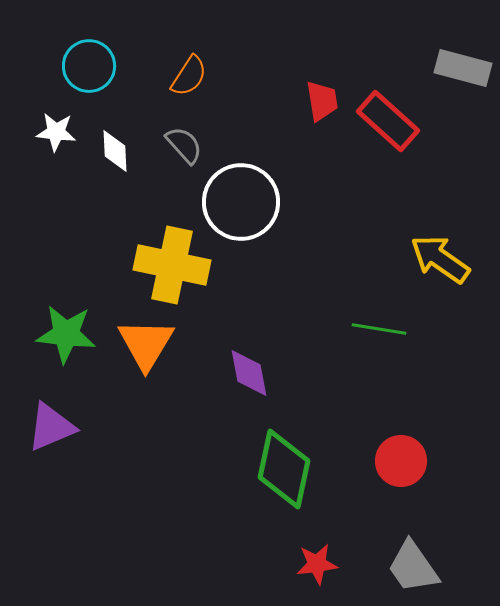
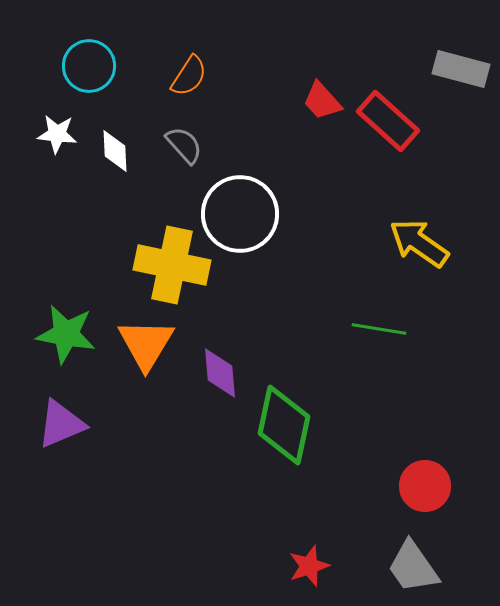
gray rectangle: moved 2 px left, 1 px down
red trapezoid: rotated 147 degrees clockwise
white star: moved 1 px right, 2 px down
white circle: moved 1 px left, 12 px down
yellow arrow: moved 21 px left, 16 px up
green star: rotated 4 degrees clockwise
purple diamond: moved 29 px left; rotated 6 degrees clockwise
purple triangle: moved 10 px right, 3 px up
red circle: moved 24 px right, 25 px down
green diamond: moved 44 px up
red star: moved 8 px left, 2 px down; rotated 12 degrees counterclockwise
